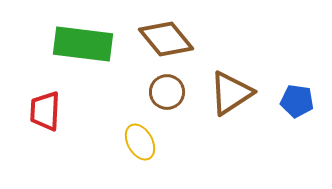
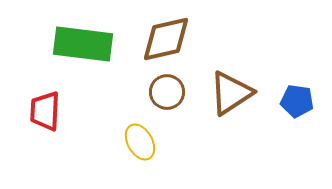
brown diamond: rotated 64 degrees counterclockwise
